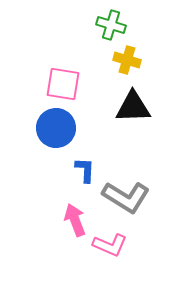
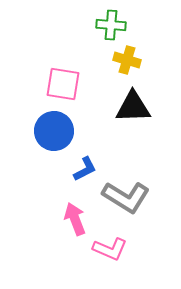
green cross: rotated 12 degrees counterclockwise
blue circle: moved 2 px left, 3 px down
blue L-shape: moved 1 px up; rotated 60 degrees clockwise
pink arrow: moved 1 px up
pink L-shape: moved 4 px down
